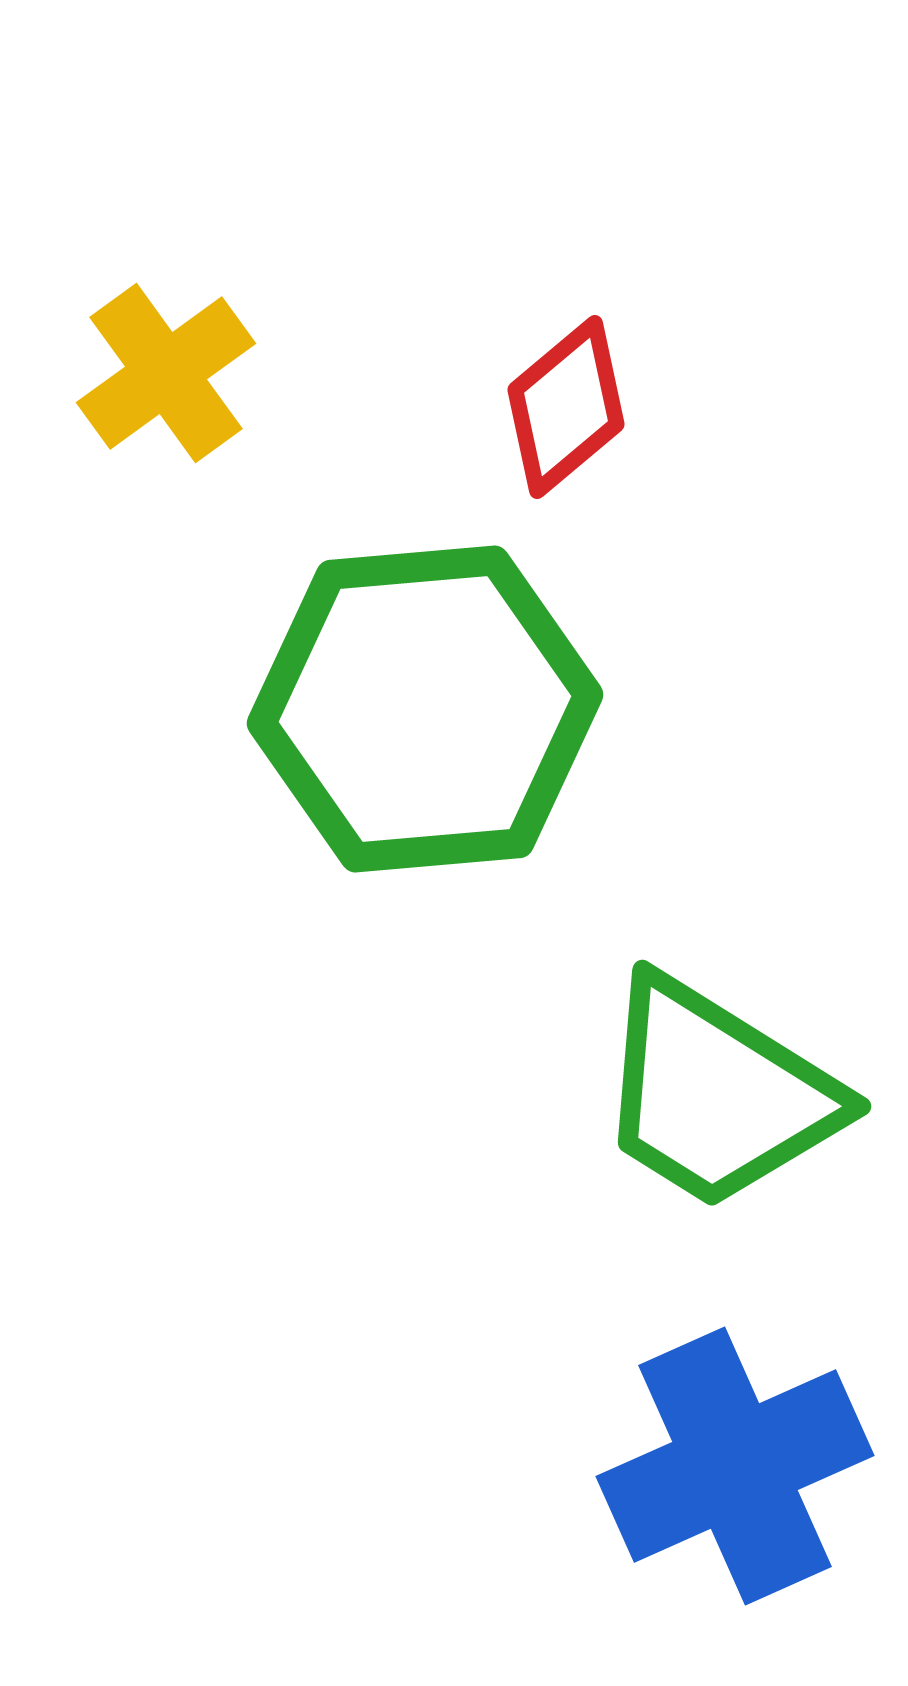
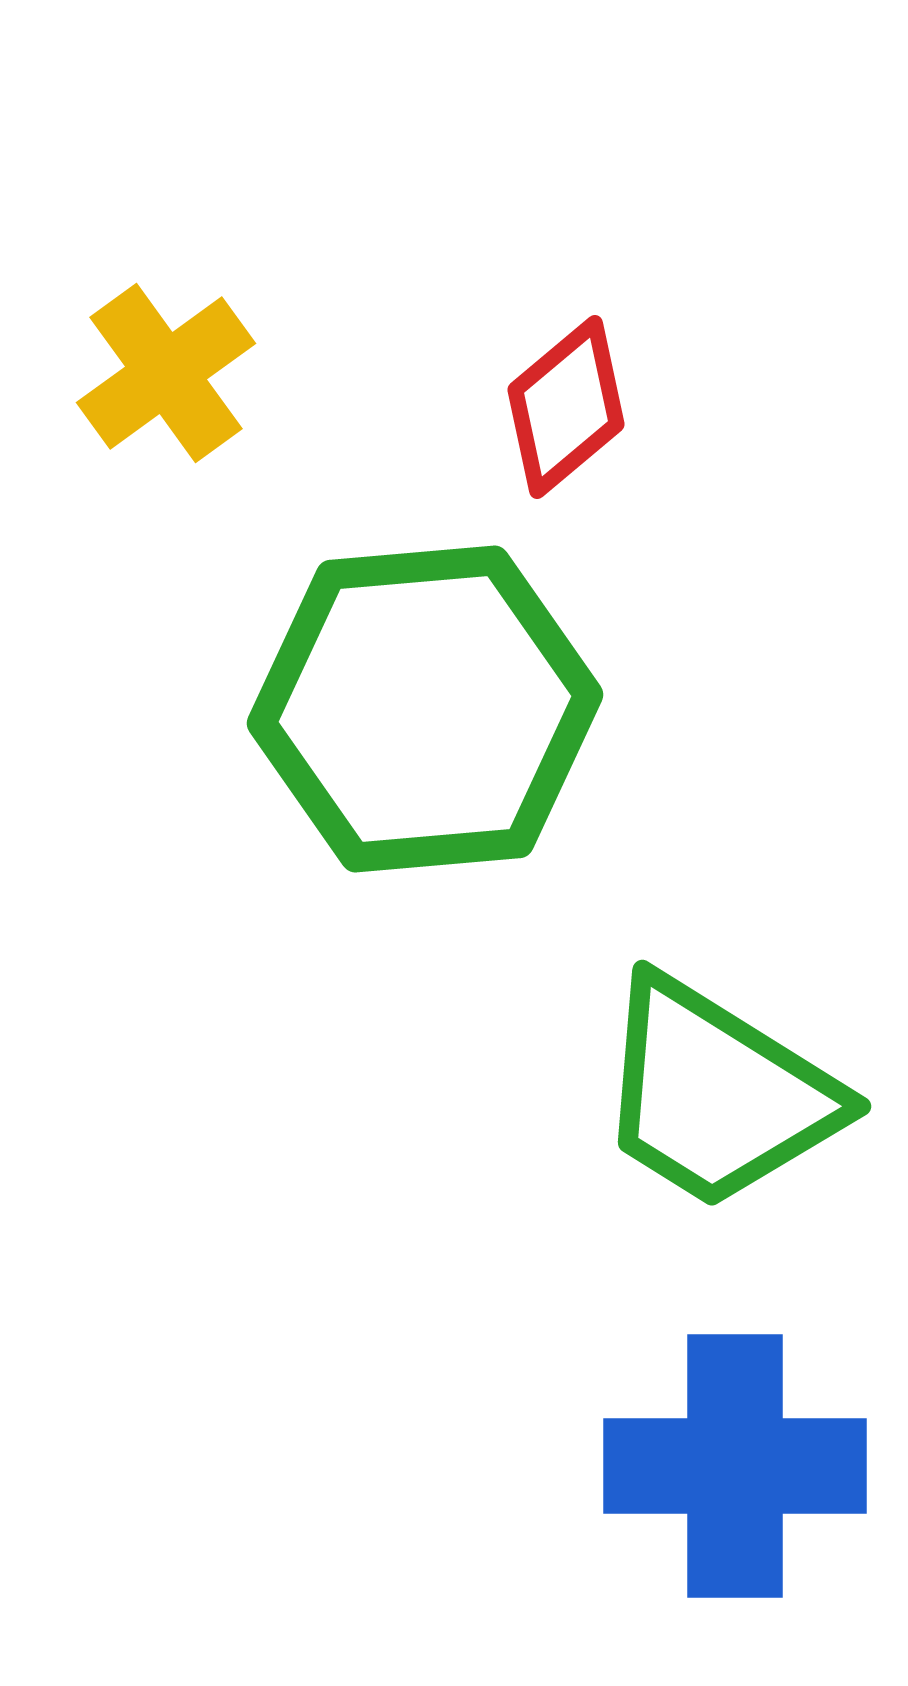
blue cross: rotated 24 degrees clockwise
